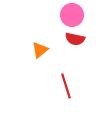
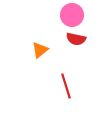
red semicircle: moved 1 px right
